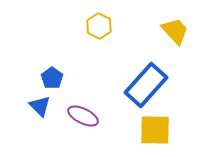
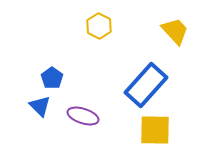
purple ellipse: rotated 8 degrees counterclockwise
